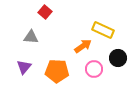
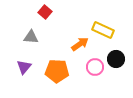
orange arrow: moved 3 px left, 2 px up
black circle: moved 2 px left, 1 px down
pink circle: moved 1 px right, 2 px up
